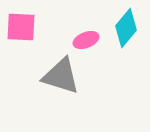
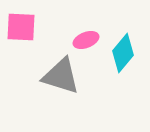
cyan diamond: moved 3 px left, 25 px down
